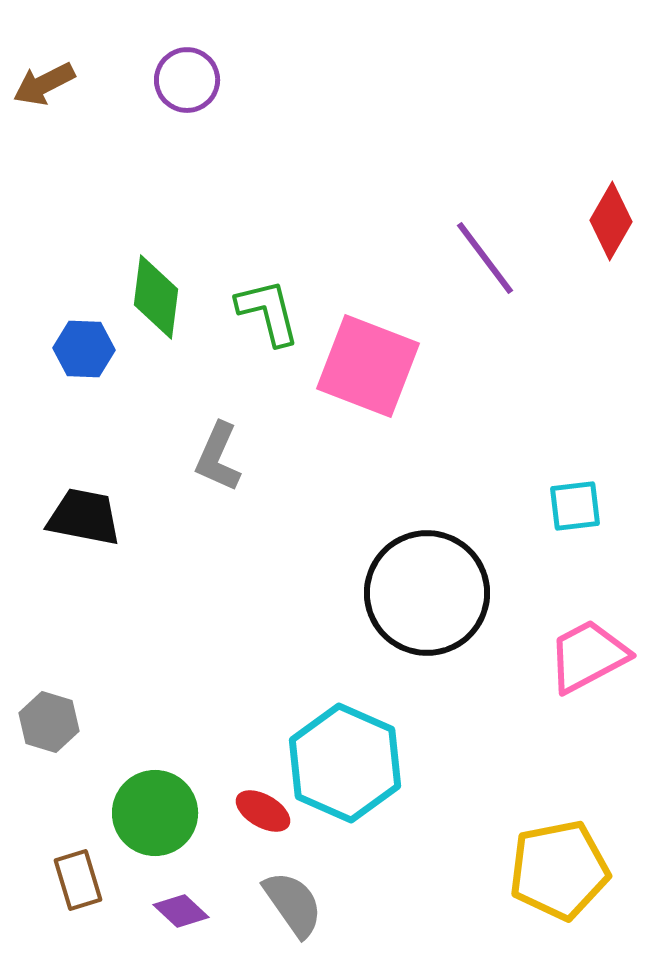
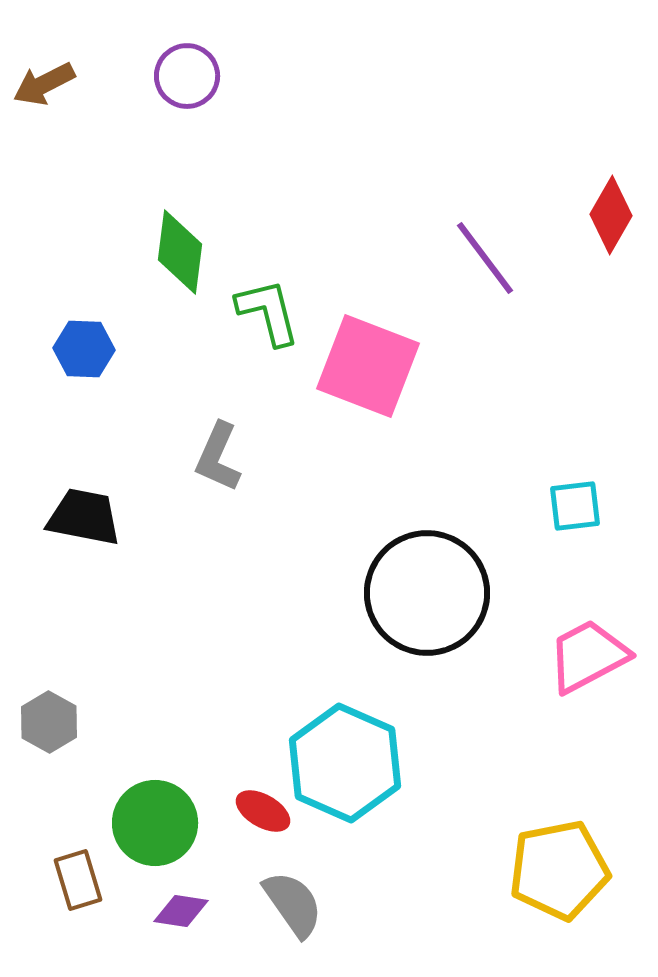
purple circle: moved 4 px up
red diamond: moved 6 px up
green diamond: moved 24 px right, 45 px up
gray hexagon: rotated 12 degrees clockwise
green circle: moved 10 px down
purple diamond: rotated 34 degrees counterclockwise
